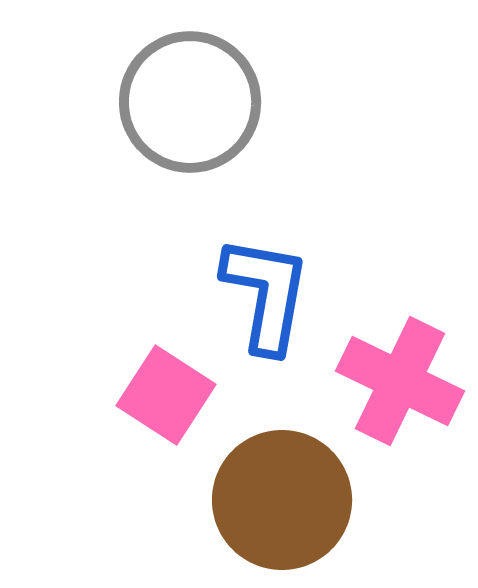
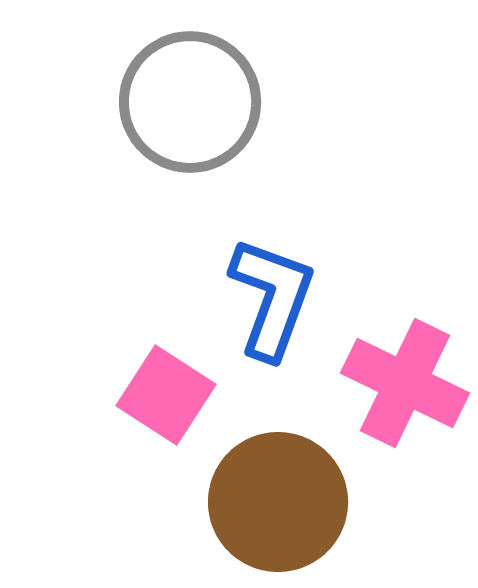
blue L-shape: moved 6 px right, 4 px down; rotated 10 degrees clockwise
pink cross: moved 5 px right, 2 px down
brown circle: moved 4 px left, 2 px down
